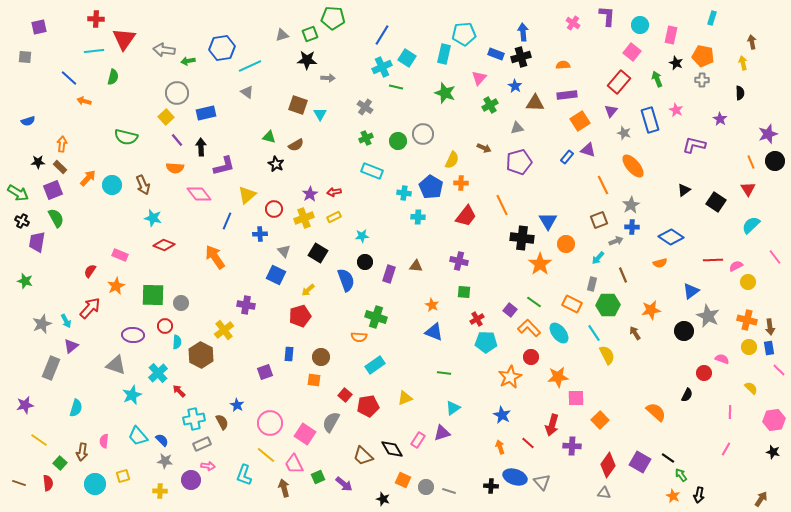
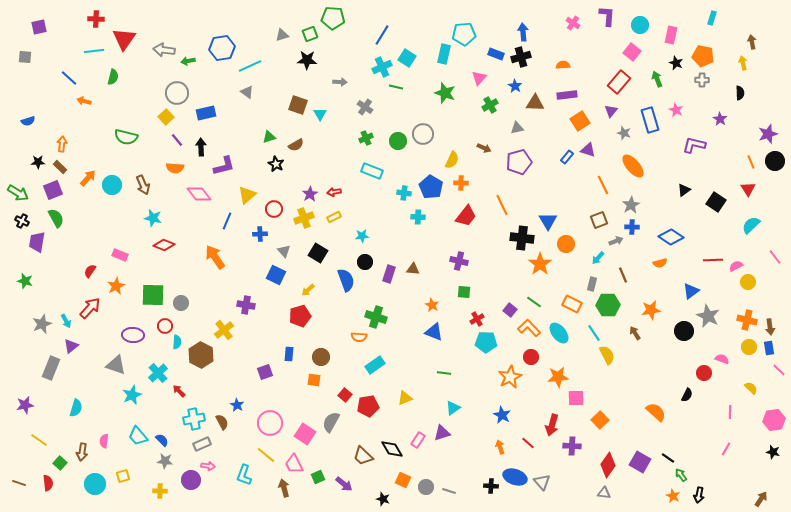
gray arrow at (328, 78): moved 12 px right, 4 px down
green triangle at (269, 137): rotated 32 degrees counterclockwise
brown triangle at (416, 266): moved 3 px left, 3 px down
